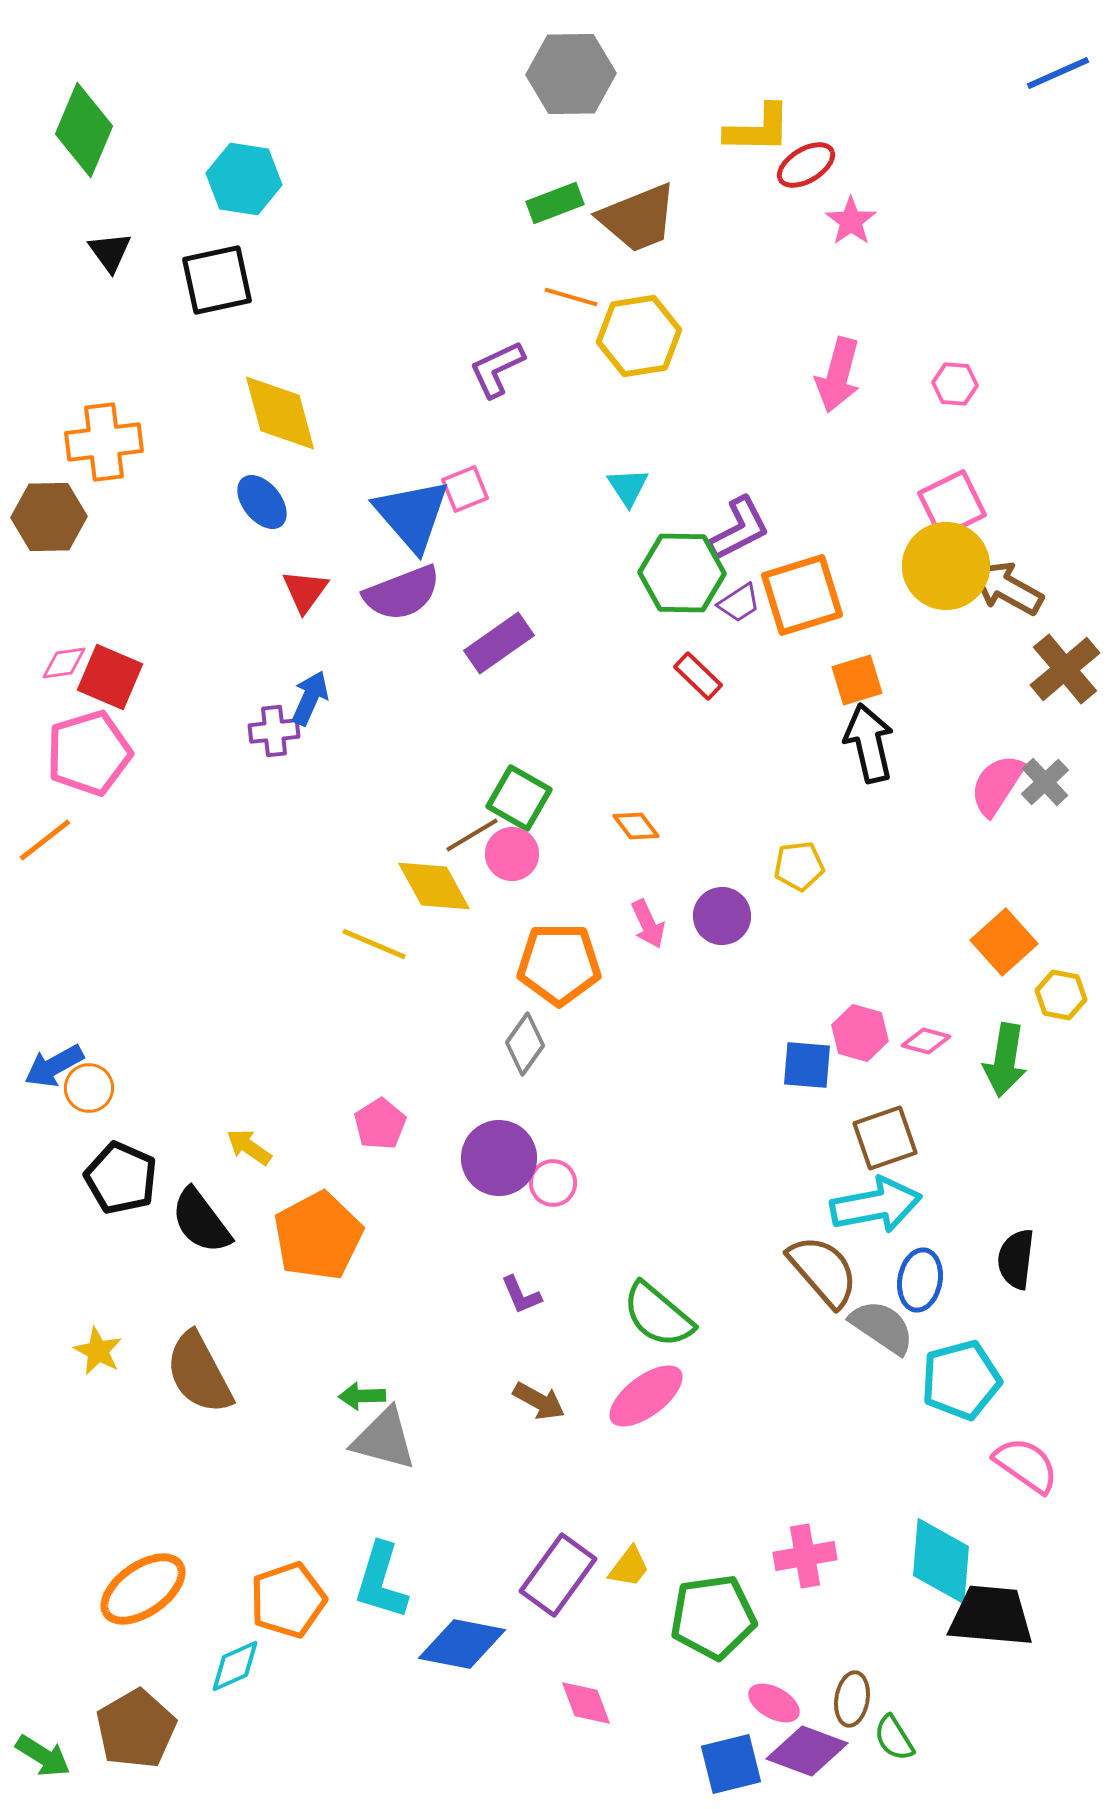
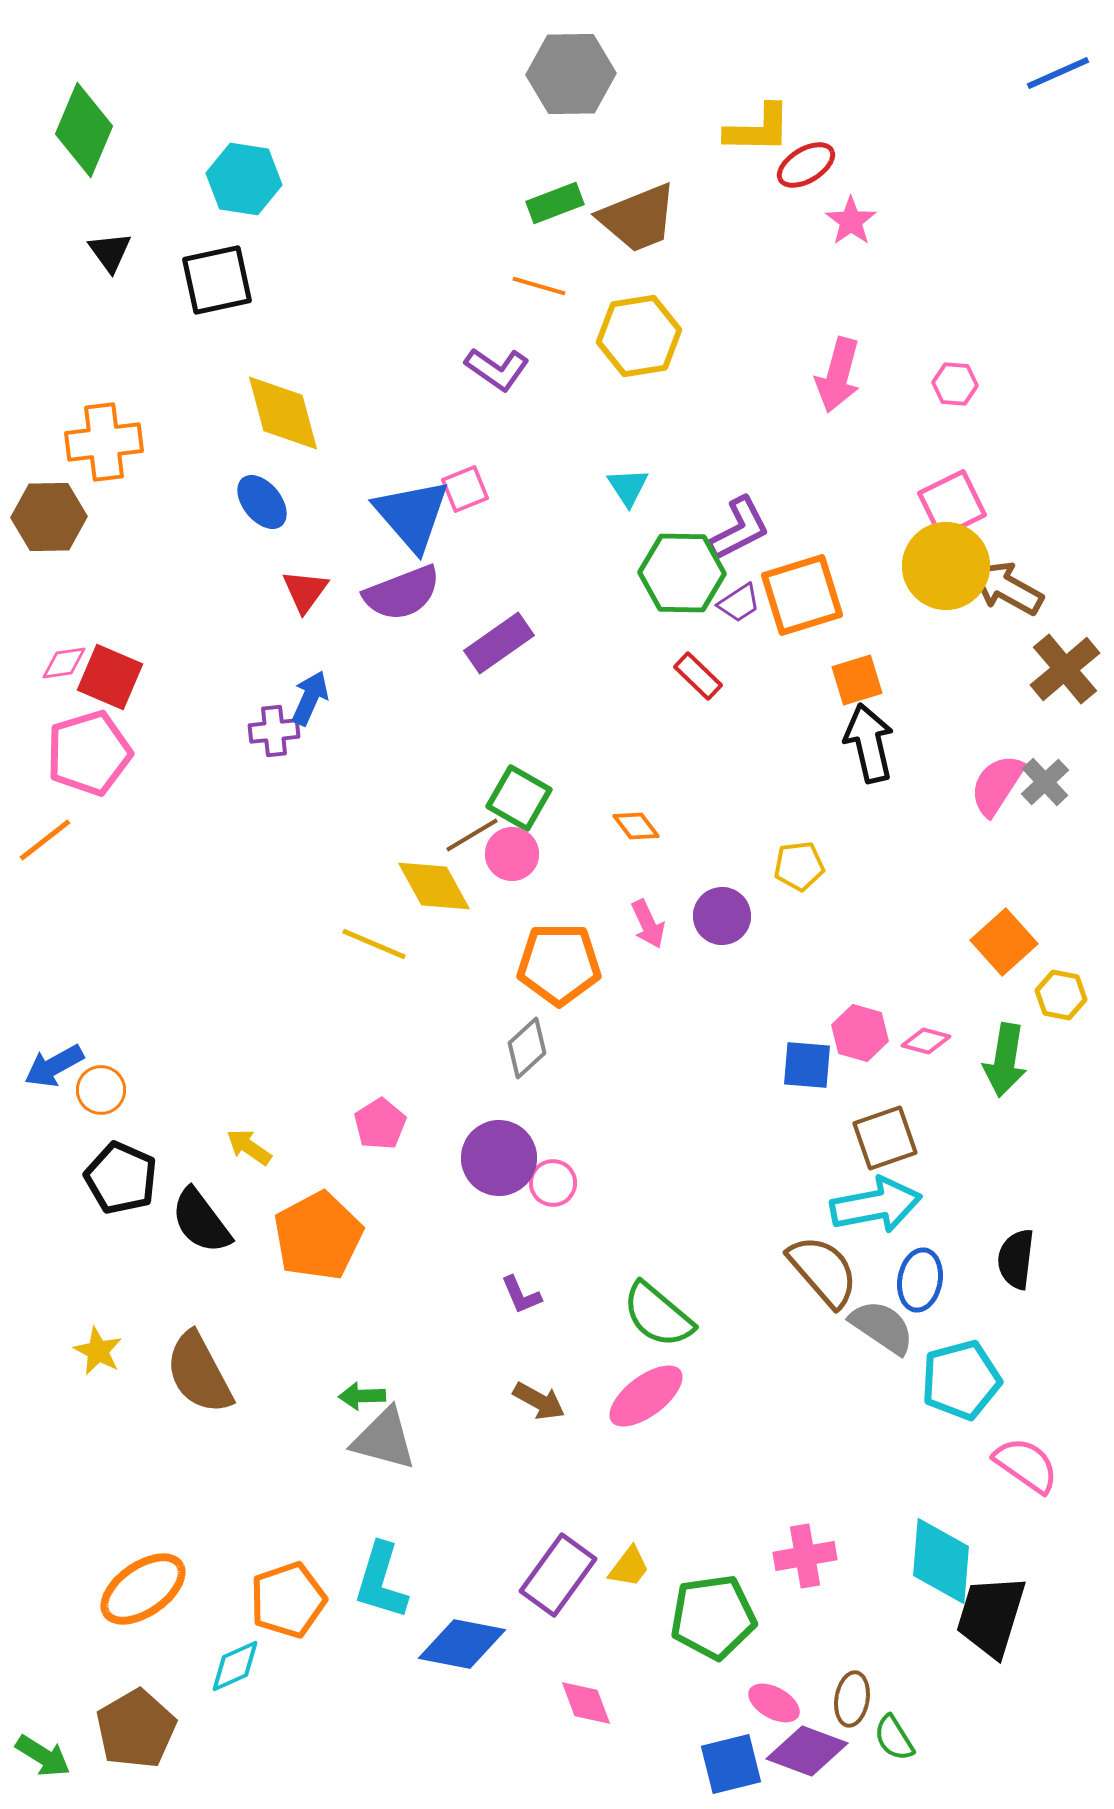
orange line at (571, 297): moved 32 px left, 11 px up
purple L-shape at (497, 369): rotated 120 degrees counterclockwise
yellow diamond at (280, 413): moved 3 px right
gray diamond at (525, 1044): moved 2 px right, 4 px down; rotated 12 degrees clockwise
orange circle at (89, 1088): moved 12 px right, 2 px down
black trapezoid at (991, 1616): rotated 78 degrees counterclockwise
